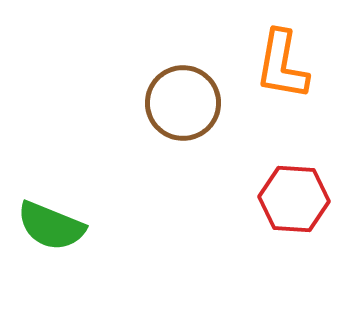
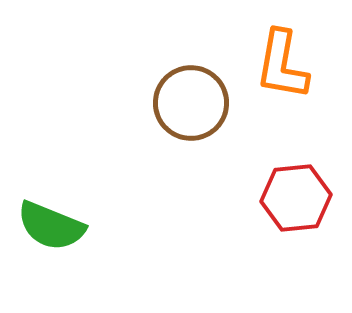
brown circle: moved 8 px right
red hexagon: moved 2 px right, 1 px up; rotated 10 degrees counterclockwise
